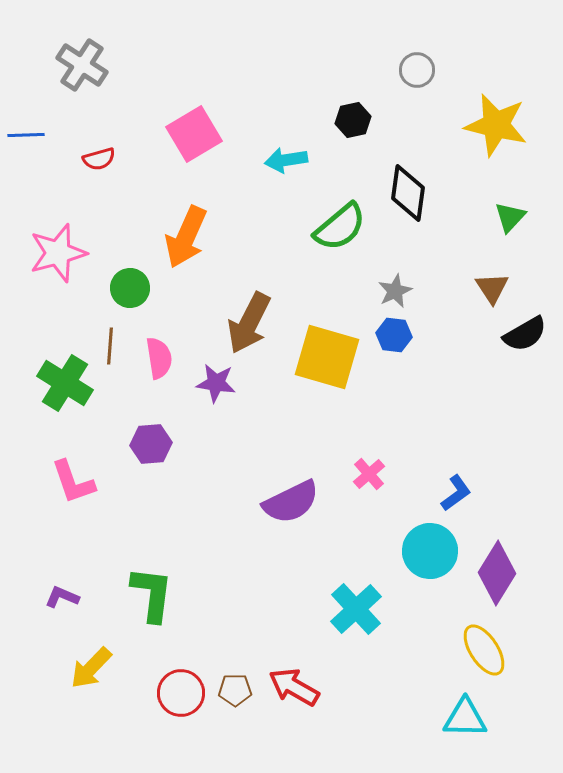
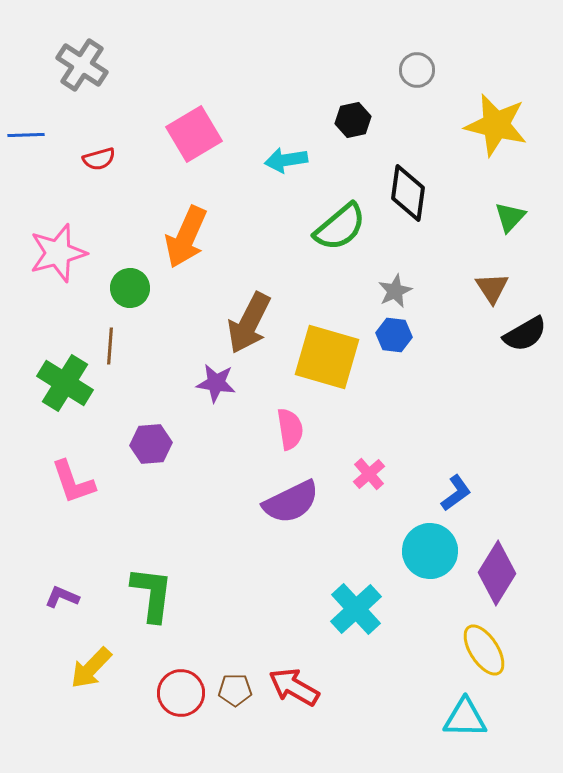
pink semicircle: moved 131 px right, 71 px down
